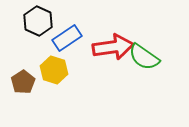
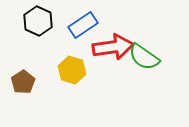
blue rectangle: moved 16 px right, 13 px up
yellow hexagon: moved 18 px right
